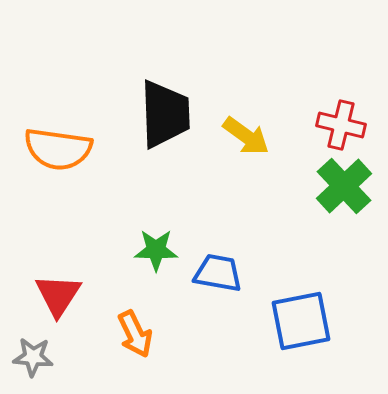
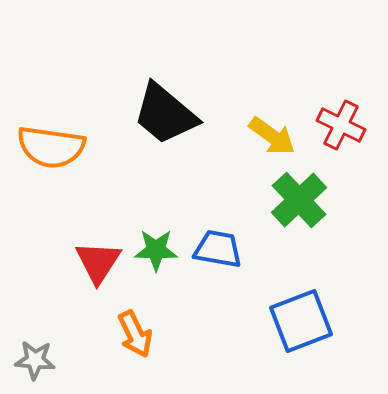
black trapezoid: rotated 132 degrees clockwise
red cross: rotated 12 degrees clockwise
yellow arrow: moved 26 px right
orange semicircle: moved 7 px left, 2 px up
green cross: moved 45 px left, 14 px down
blue trapezoid: moved 24 px up
red triangle: moved 40 px right, 33 px up
blue square: rotated 10 degrees counterclockwise
gray star: moved 2 px right, 3 px down
